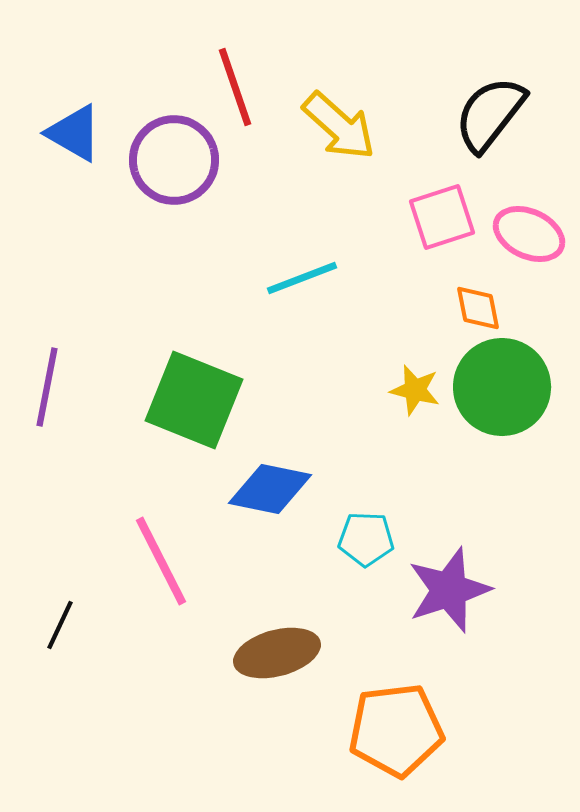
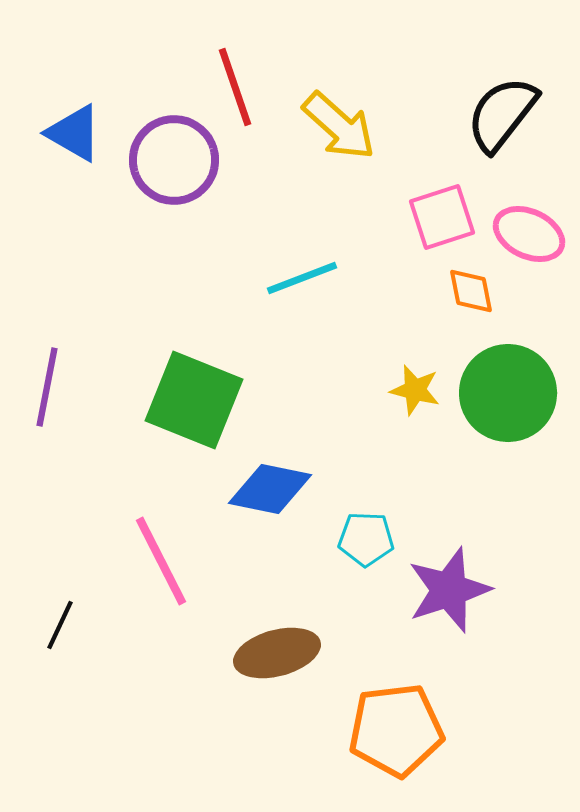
black semicircle: moved 12 px right
orange diamond: moved 7 px left, 17 px up
green circle: moved 6 px right, 6 px down
